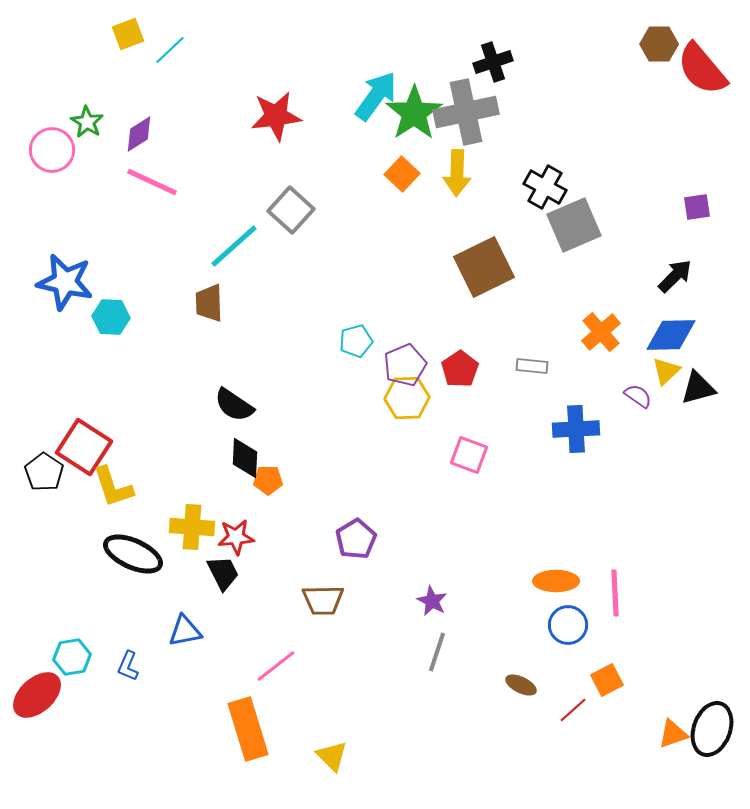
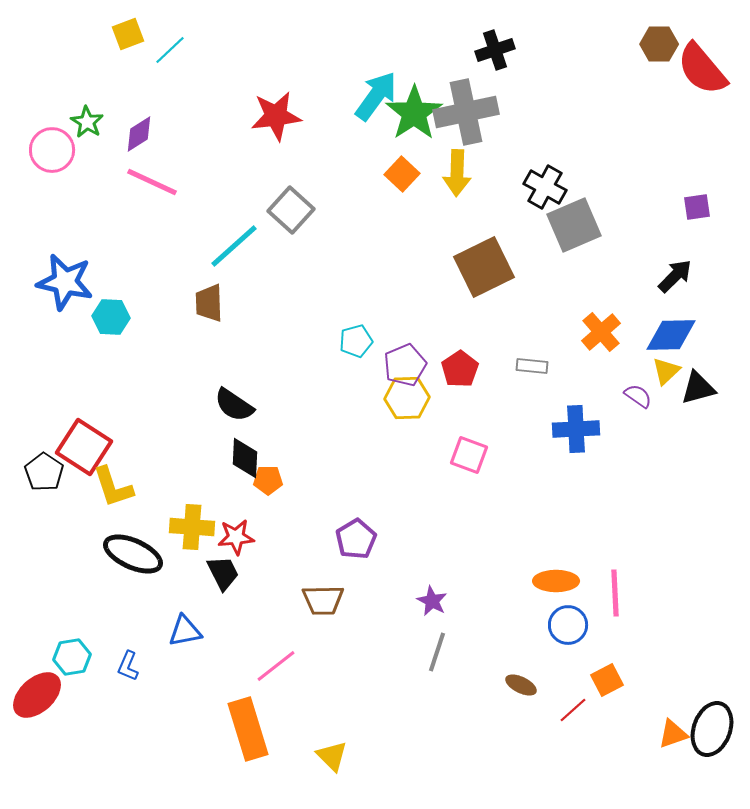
black cross at (493, 62): moved 2 px right, 12 px up
